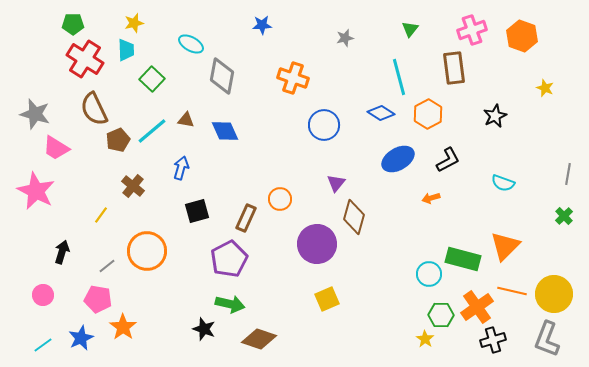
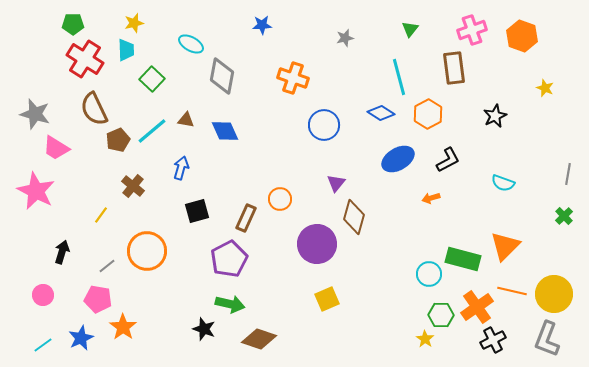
black cross at (493, 340): rotated 10 degrees counterclockwise
